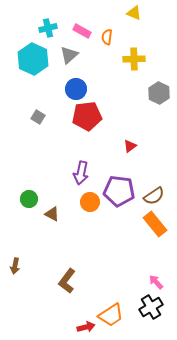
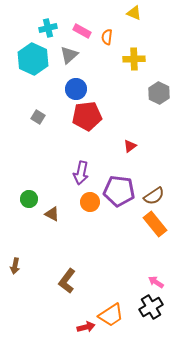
pink arrow: rotated 14 degrees counterclockwise
